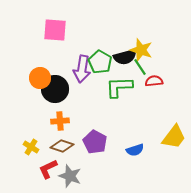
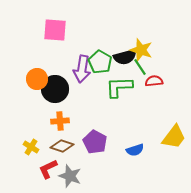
orange circle: moved 3 px left, 1 px down
